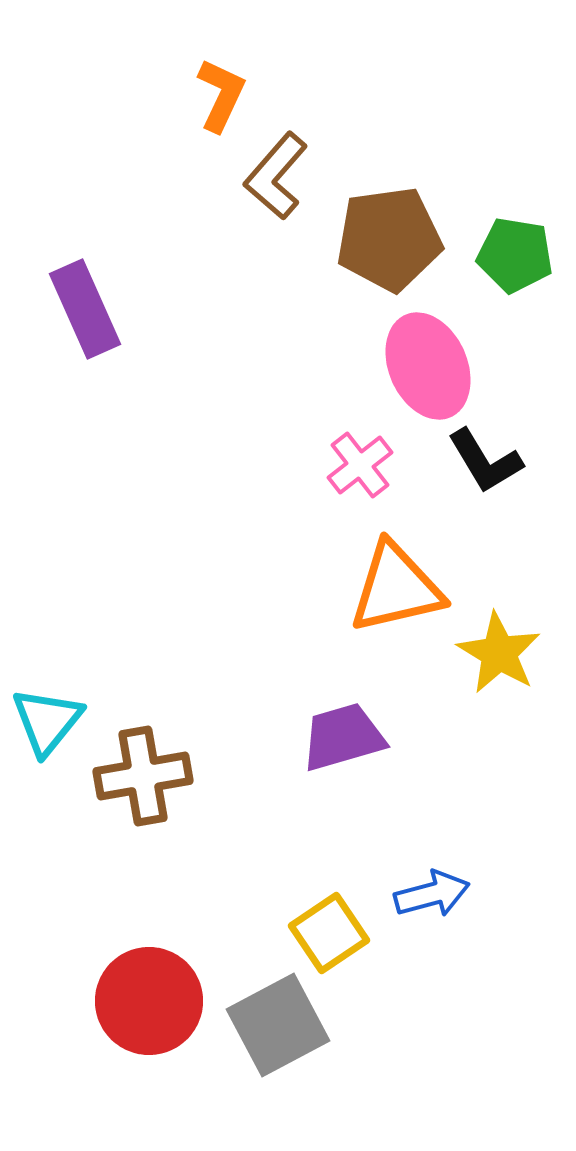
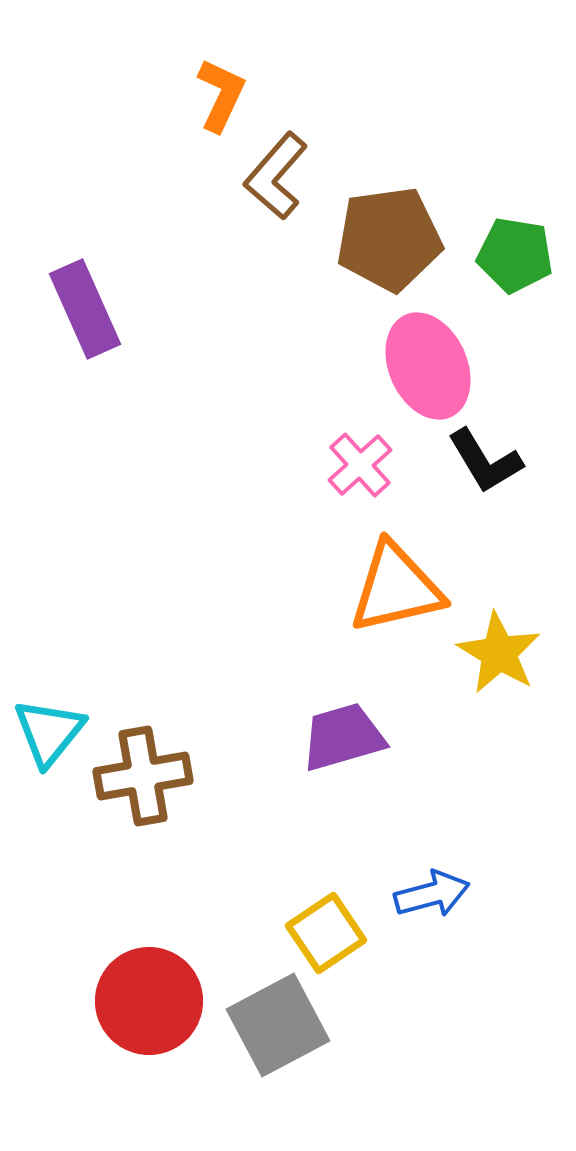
pink cross: rotated 4 degrees counterclockwise
cyan triangle: moved 2 px right, 11 px down
yellow square: moved 3 px left
